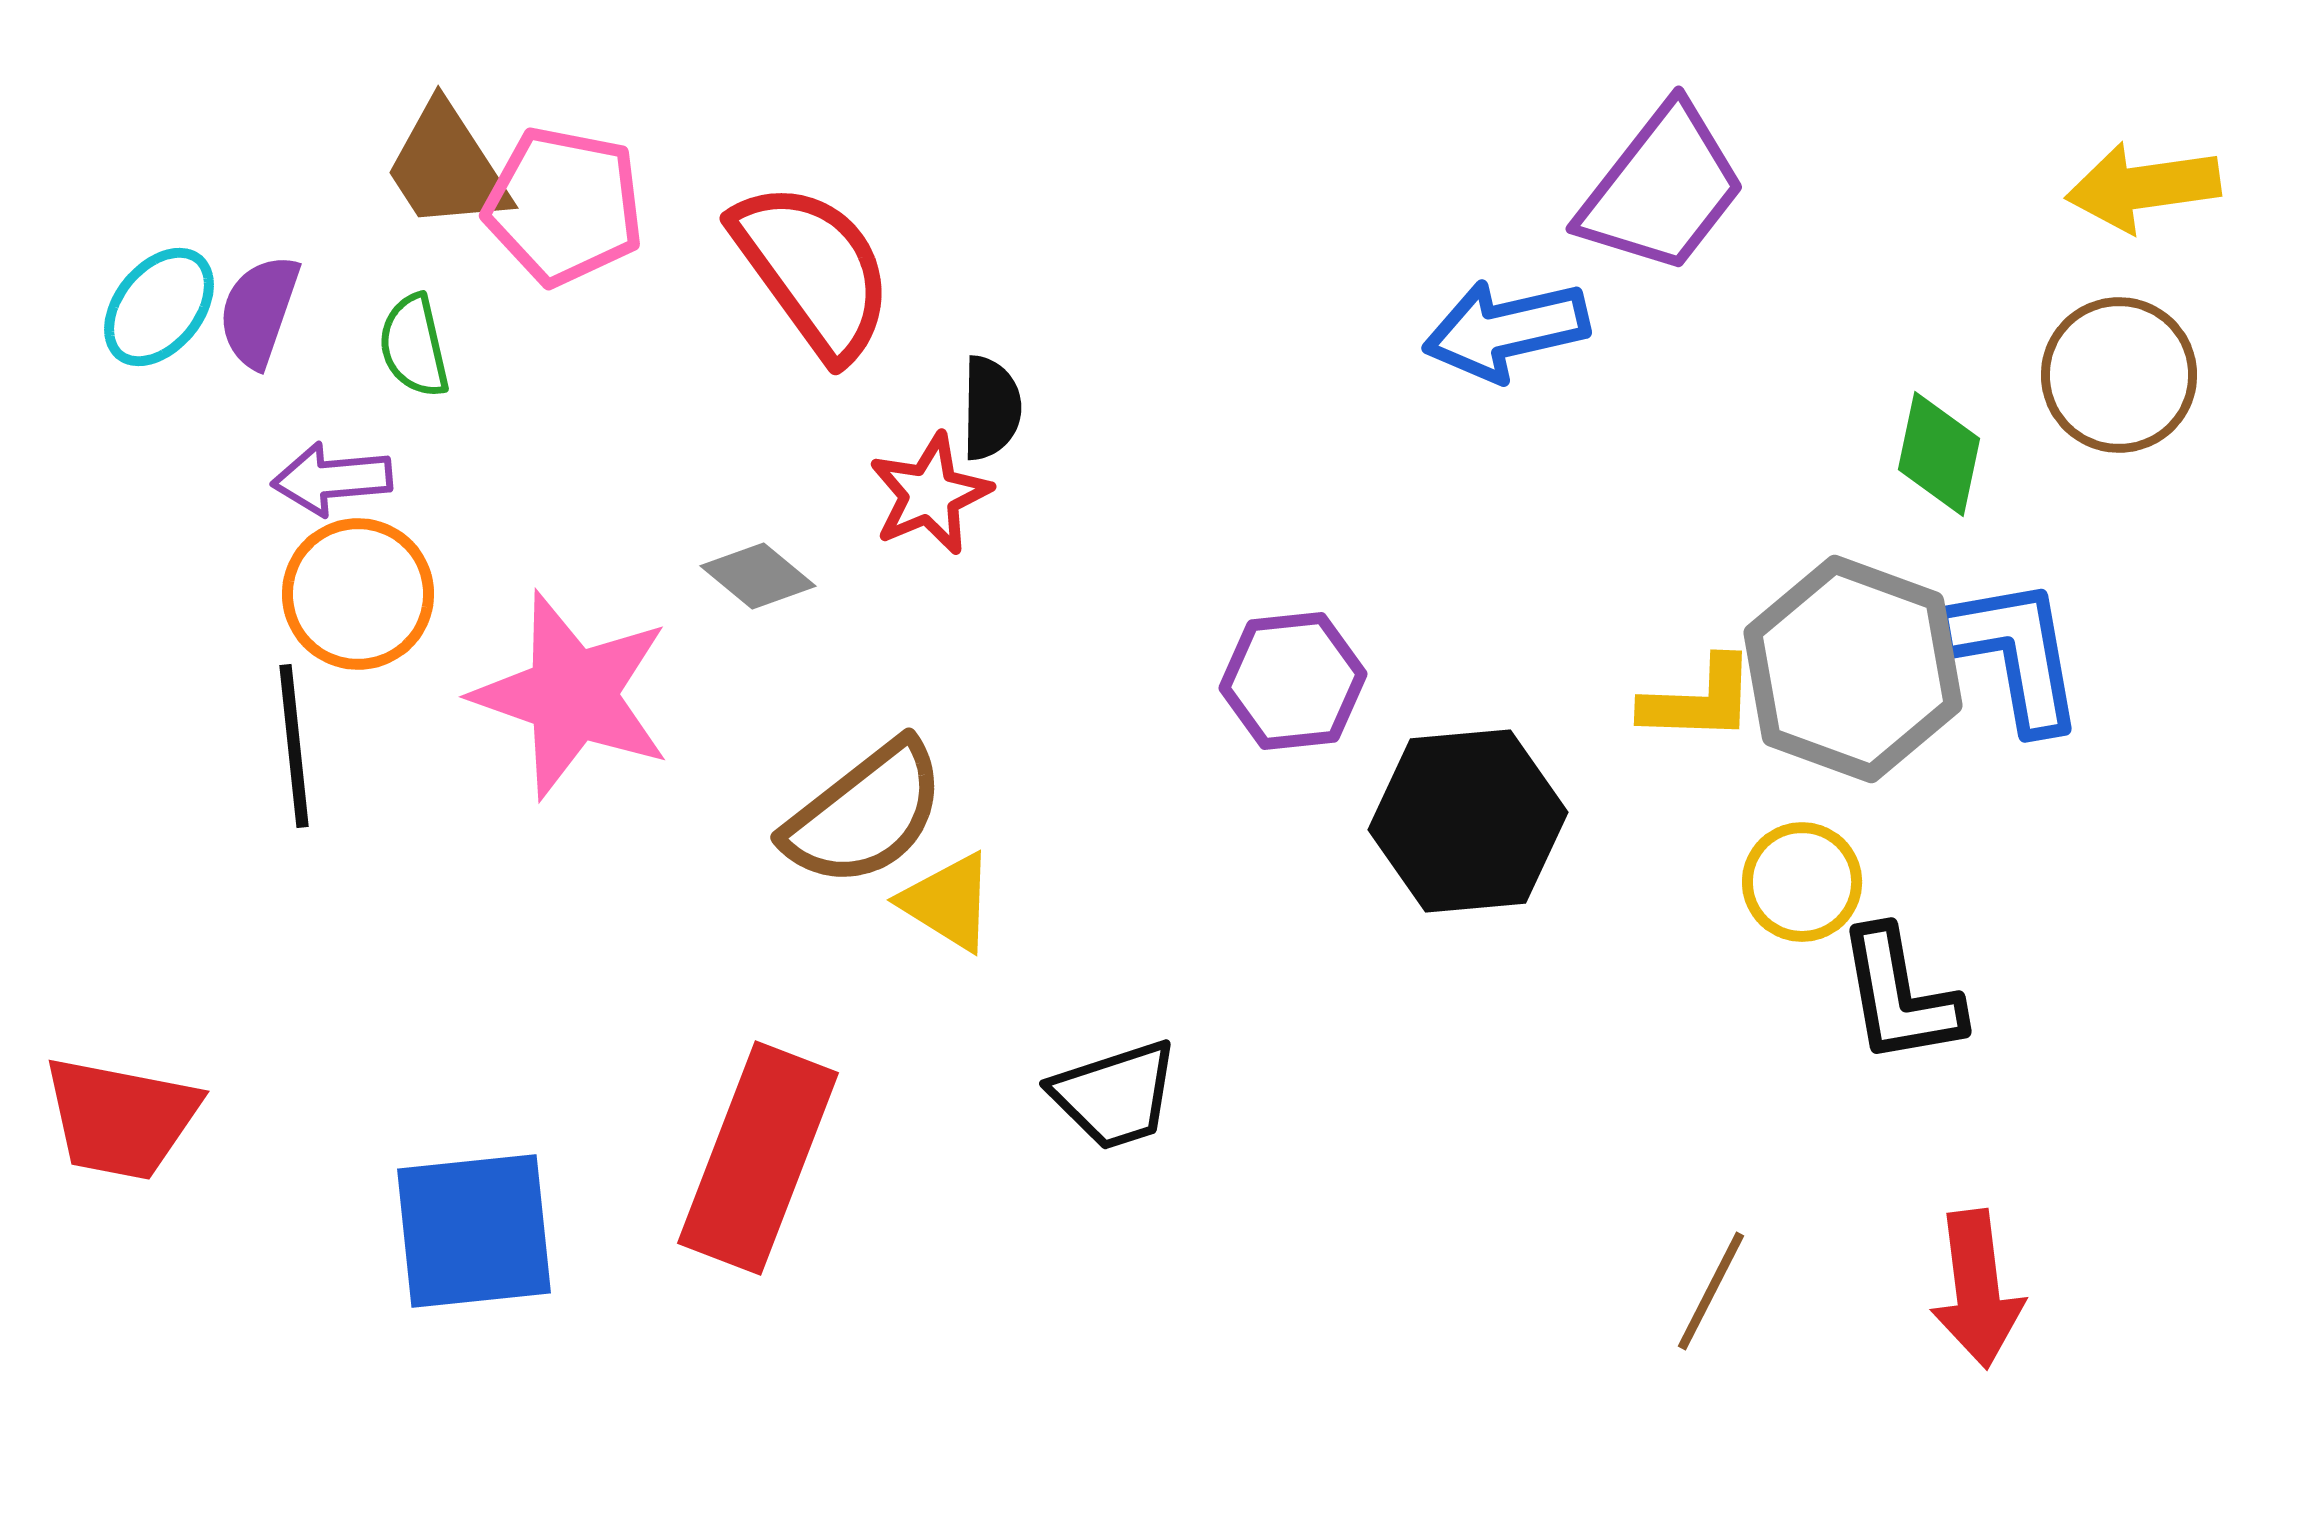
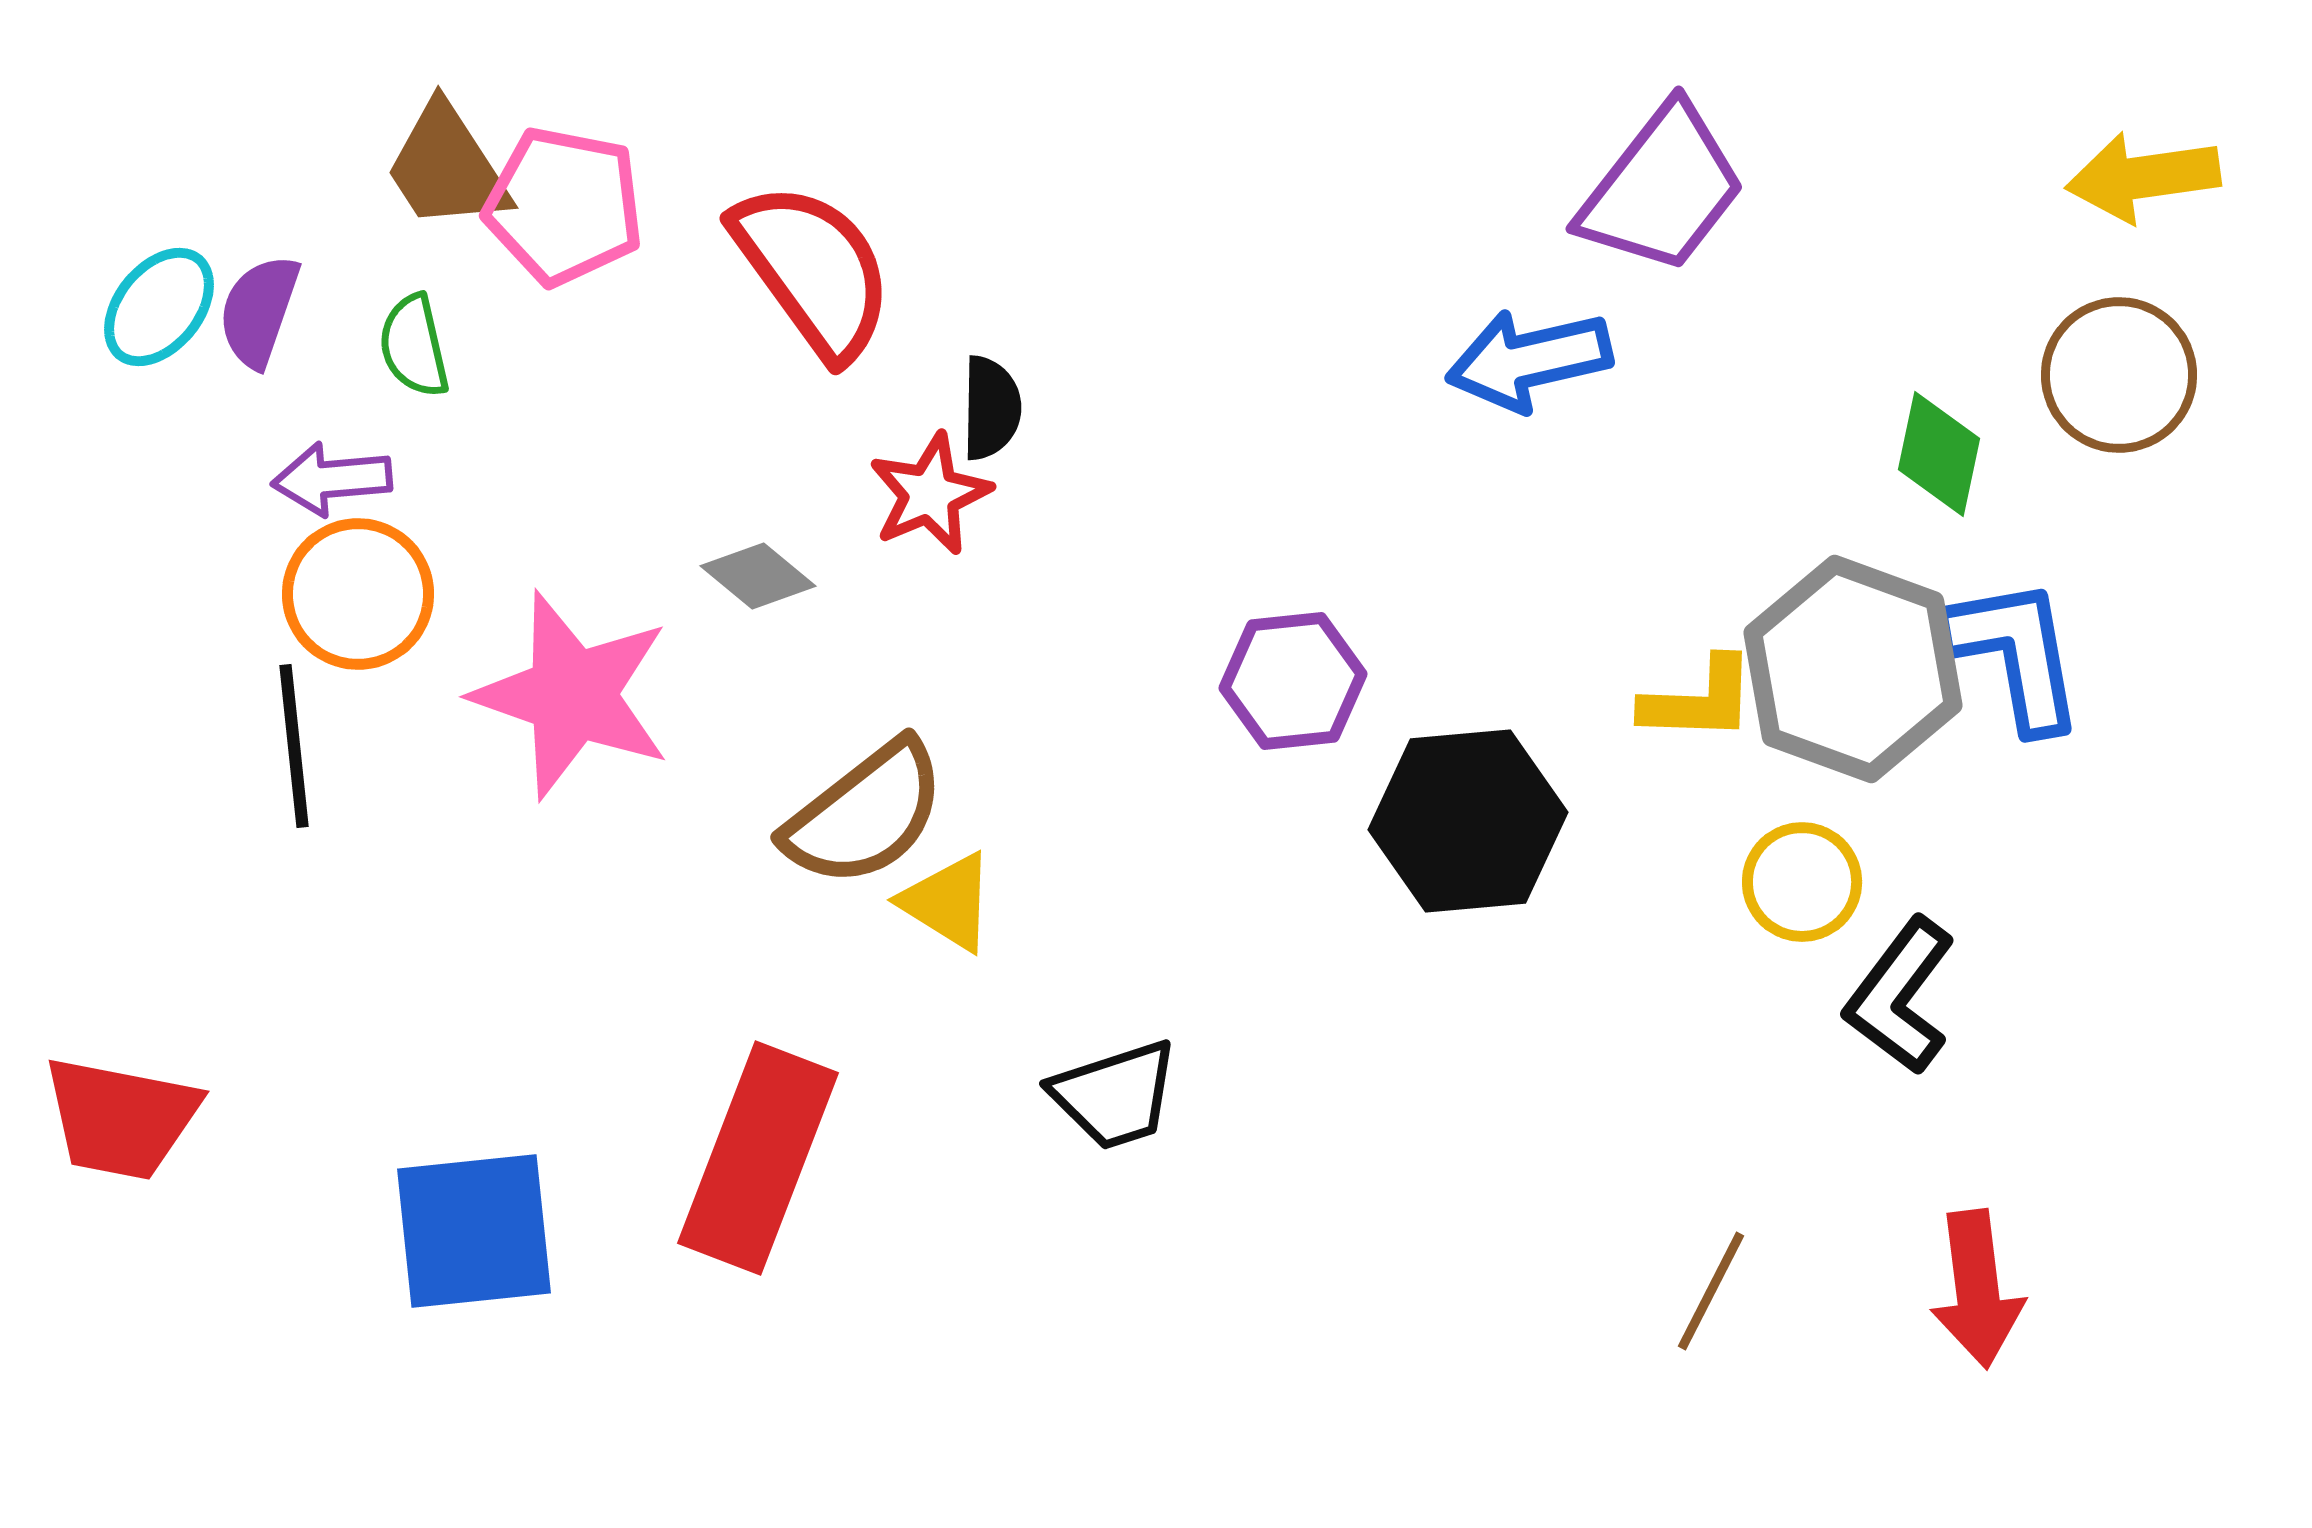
yellow arrow: moved 10 px up
blue arrow: moved 23 px right, 30 px down
black L-shape: rotated 47 degrees clockwise
